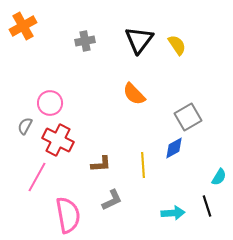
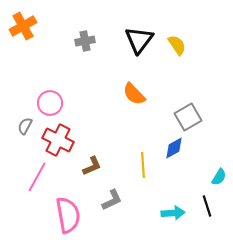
brown L-shape: moved 9 px left, 2 px down; rotated 20 degrees counterclockwise
